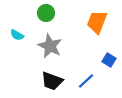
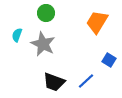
orange trapezoid: rotated 10 degrees clockwise
cyan semicircle: rotated 80 degrees clockwise
gray star: moved 7 px left, 2 px up
black trapezoid: moved 2 px right, 1 px down
